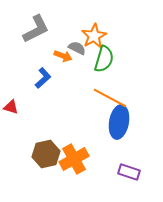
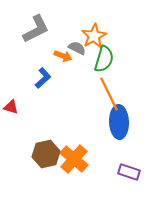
orange line: moved 1 px left, 4 px up; rotated 36 degrees clockwise
blue ellipse: rotated 12 degrees counterclockwise
orange cross: rotated 20 degrees counterclockwise
